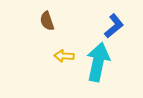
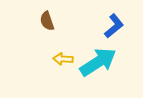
yellow arrow: moved 1 px left, 3 px down
cyan arrow: rotated 45 degrees clockwise
